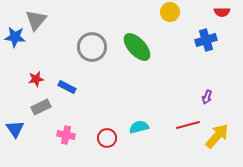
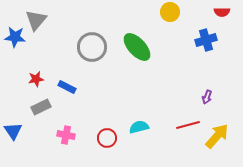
blue triangle: moved 2 px left, 2 px down
